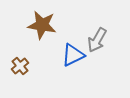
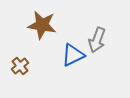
gray arrow: rotated 10 degrees counterclockwise
